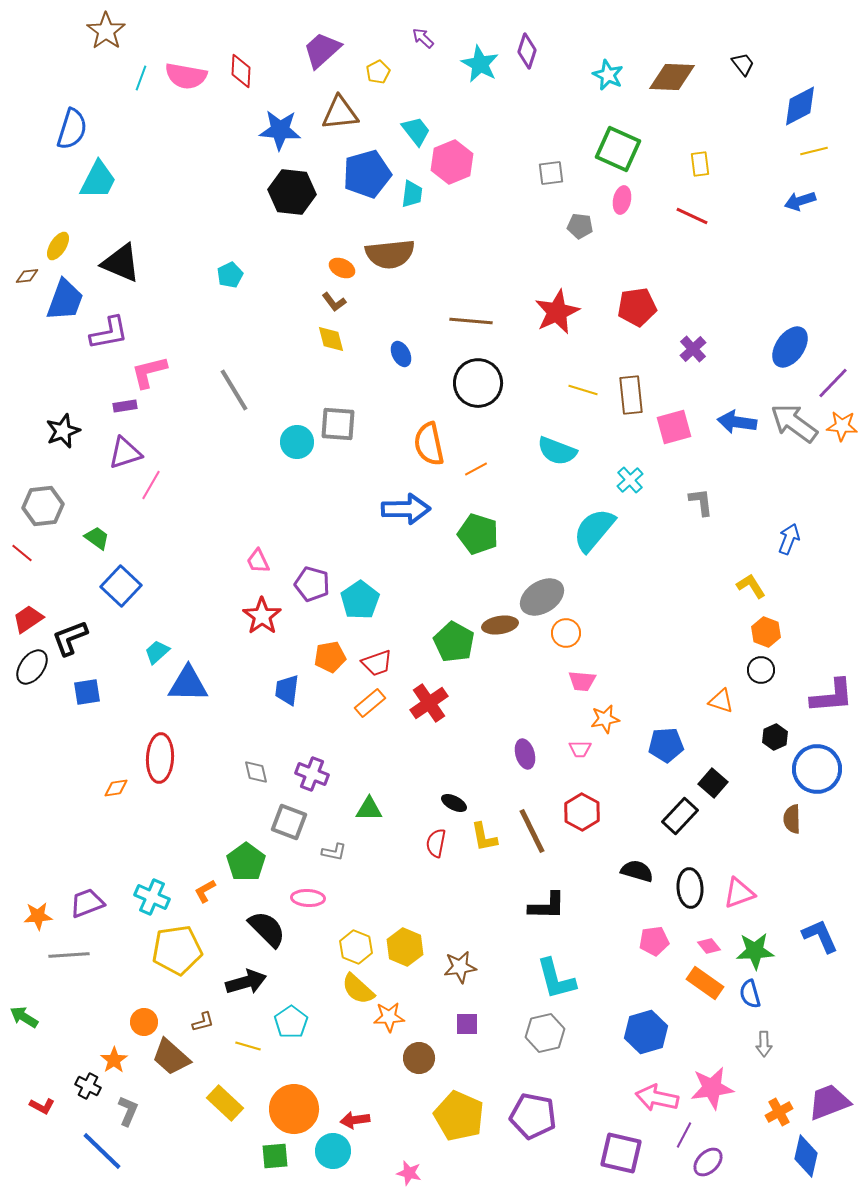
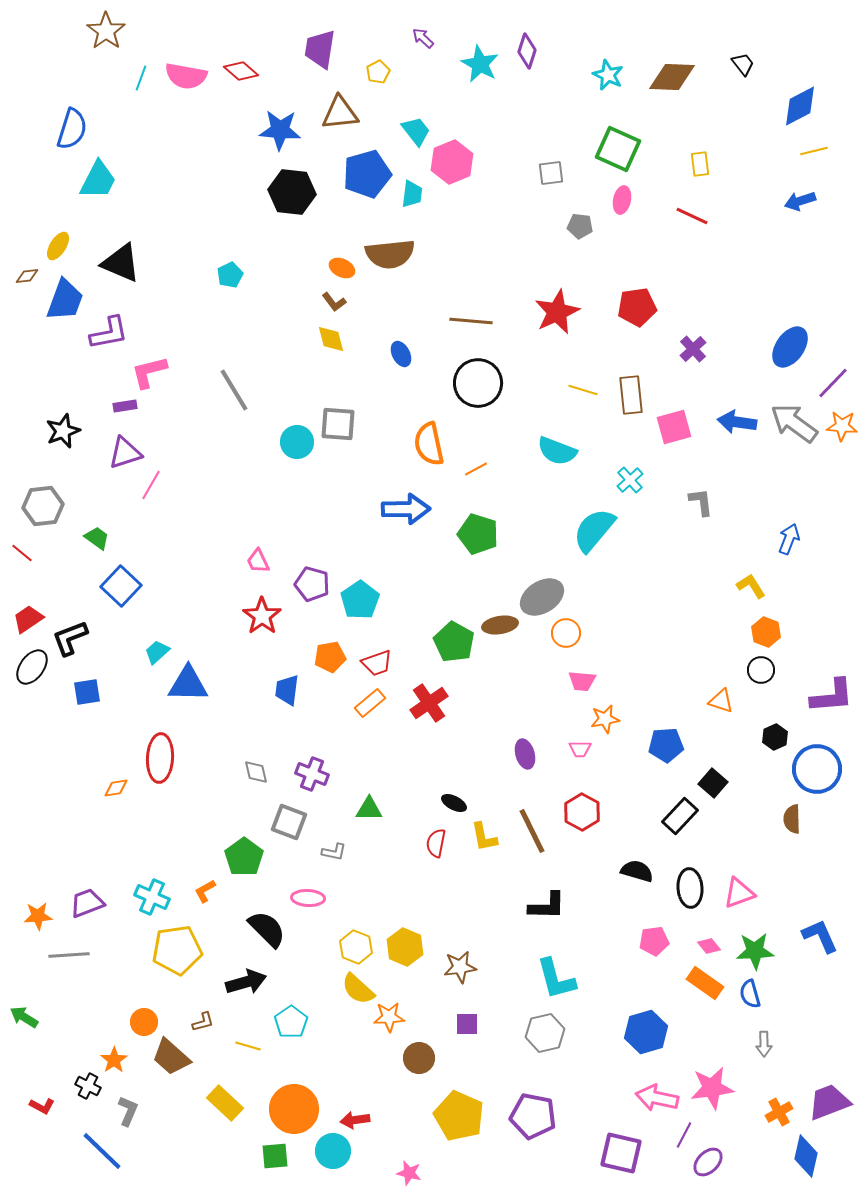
purple trapezoid at (322, 50): moved 2 px left, 1 px up; rotated 39 degrees counterclockwise
red diamond at (241, 71): rotated 52 degrees counterclockwise
green pentagon at (246, 862): moved 2 px left, 5 px up
